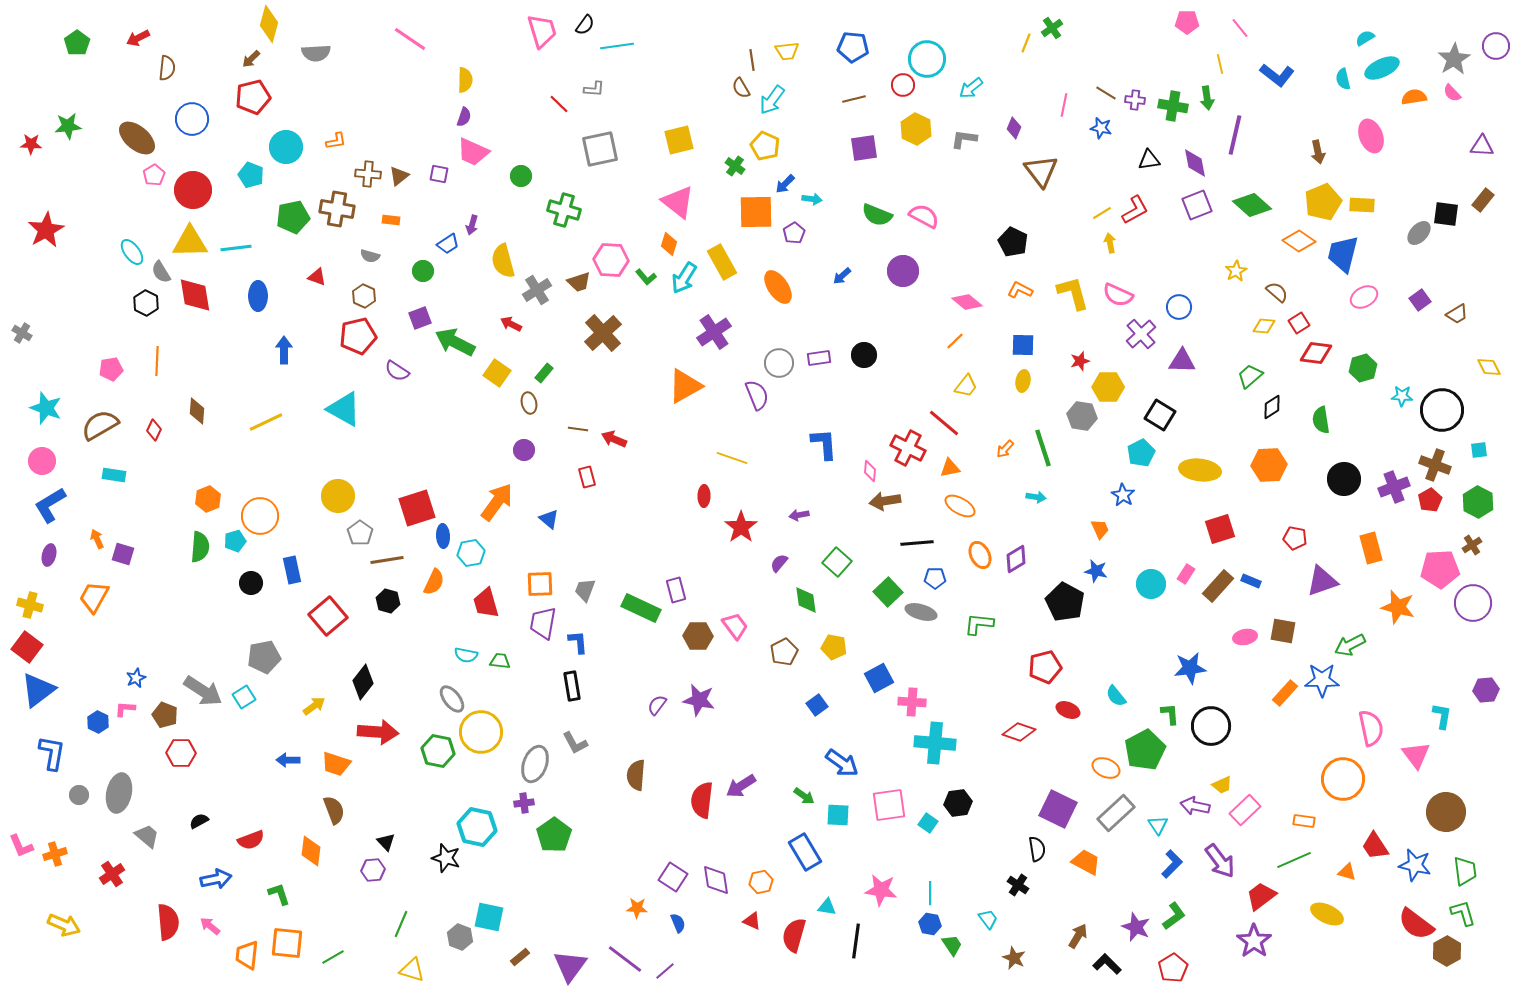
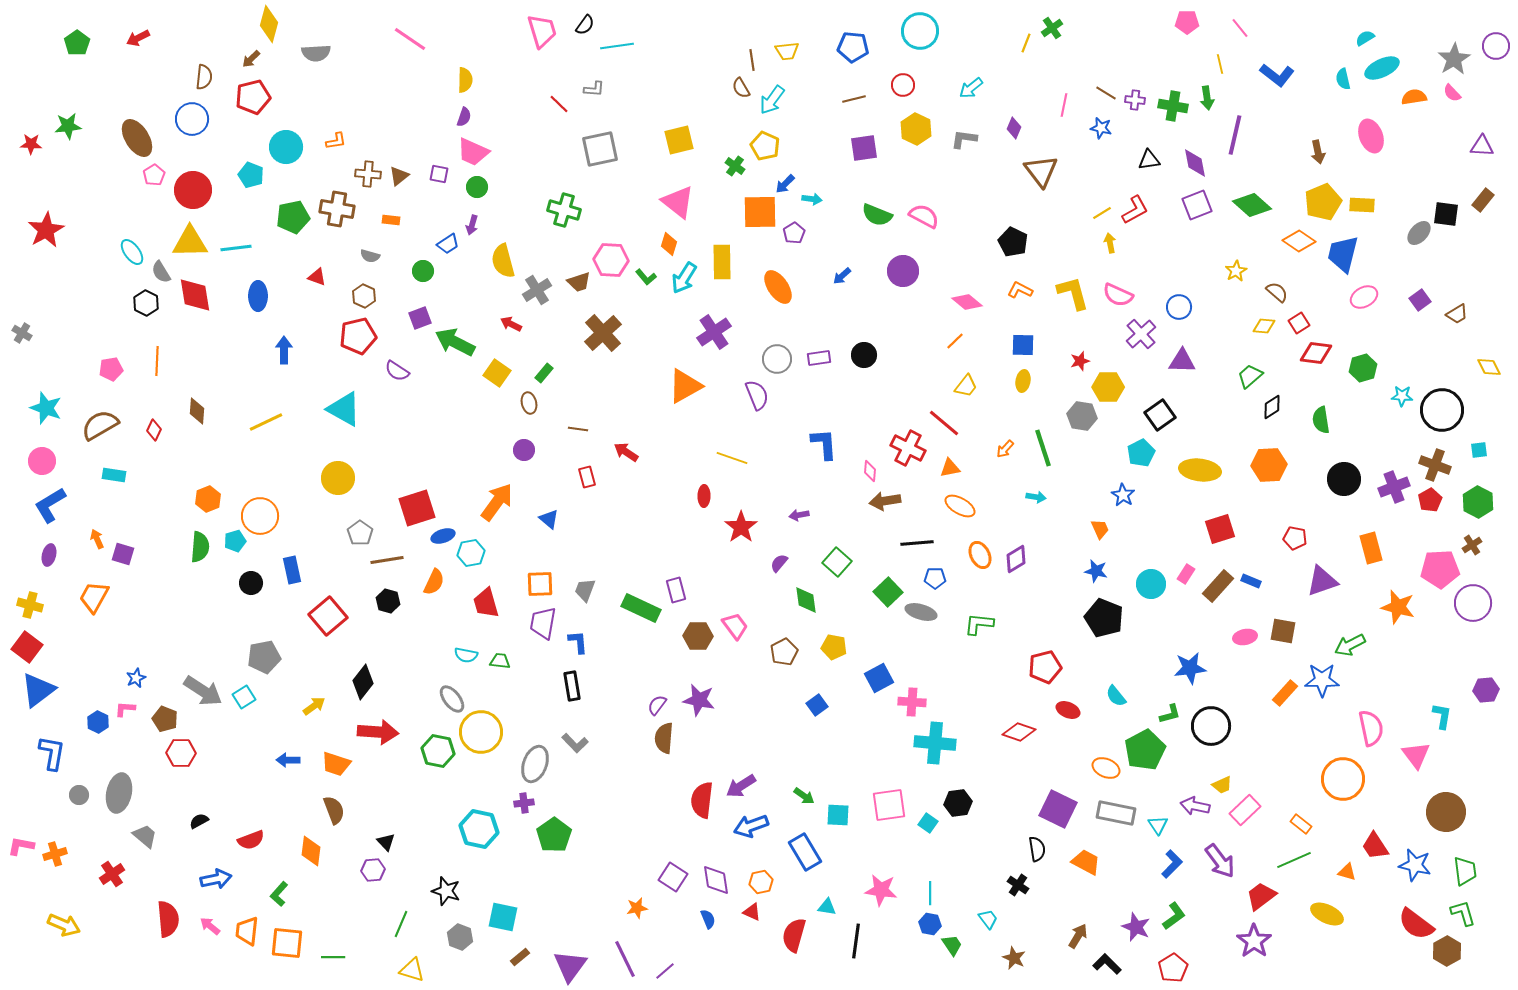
cyan circle at (927, 59): moved 7 px left, 28 px up
brown semicircle at (167, 68): moved 37 px right, 9 px down
brown ellipse at (137, 138): rotated 18 degrees clockwise
green circle at (521, 176): moved 44 px left, 11 px down
orange square at (756, 212): moved 4 px right
yellow rectangle at (722, 262): rotated 28 degrees clockwise
gray circle at (779, 363): moved 2 px left, 4 px up
black square at (1160, 415): rotated 24 degrees clockwise
red arrow at (614, 439): moved 12 px right, 13 px down; rotated 10 degrees clockwise
yellow circle at (338, 496): moved 18 px up
blue ellipse at (443, 536): rotated 75 degrees clockwise
black pentagon at (1065, 602): moved 39 px right, 16 px down; rotated 6 degrees counterclockwise
green L-shape at (1170, 714): rotated 80 degrees clockwise
brown pentagon at (165, 715): moved 4 px down
gray L-shape at (575, 743): rotated 16 degrees counterclockwise
blue arrow at (842, 763): moved 91 px left, 63 px down; rotated 124 degrees clockwise
brown semicircle at (636, 775): moved 28 px right, 37 px up
gray rectangle at (1116, 813): rotated 54 degrees clockwise
orange rectangle at (1304, 821): moved 3 px left, 3 px down; rotated 30 degrees clockwise
cyan hexagon at (477, 827): moved 2 px right, 2 px down
gray trapezoid at (147, 836): moved 2 px left
pink L-shape at (21, 846): rotated 124 degrees clockwise
black star at (446, 858): moved 33 px down
green L-shape at (279, 894): rotated 120 degrees counterclockwise
orange star at (637, 908): rotated 15 degrees counterclockwise
cyan square at (489, 917): moved 14 px right
red triangle at (752, 921): moved 9 px up
red semicircle at (168, 922): moved 3 px up
blue semicircle at (678, 923): moved 30 px right, 4 px up
orange trapezoid at (247, 955): moved 24 px up
green line at (333, 957): rotated 30 degrees clockwise
purple line at (625, 959): rotated 27 degrees clockwise
